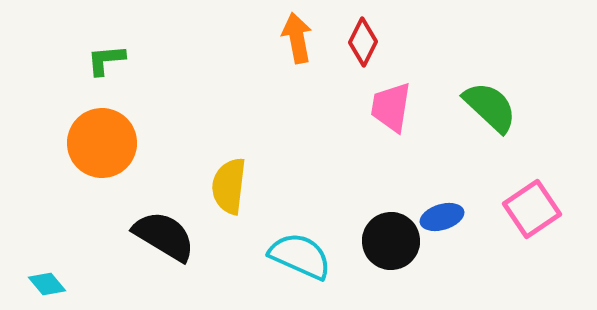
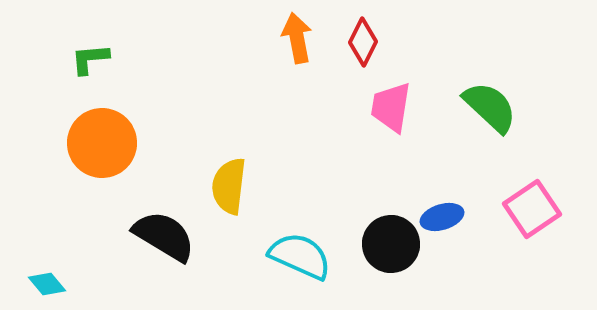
green L-shape: moved 16 px left, 1 px up
black circle: moved 3 px down
